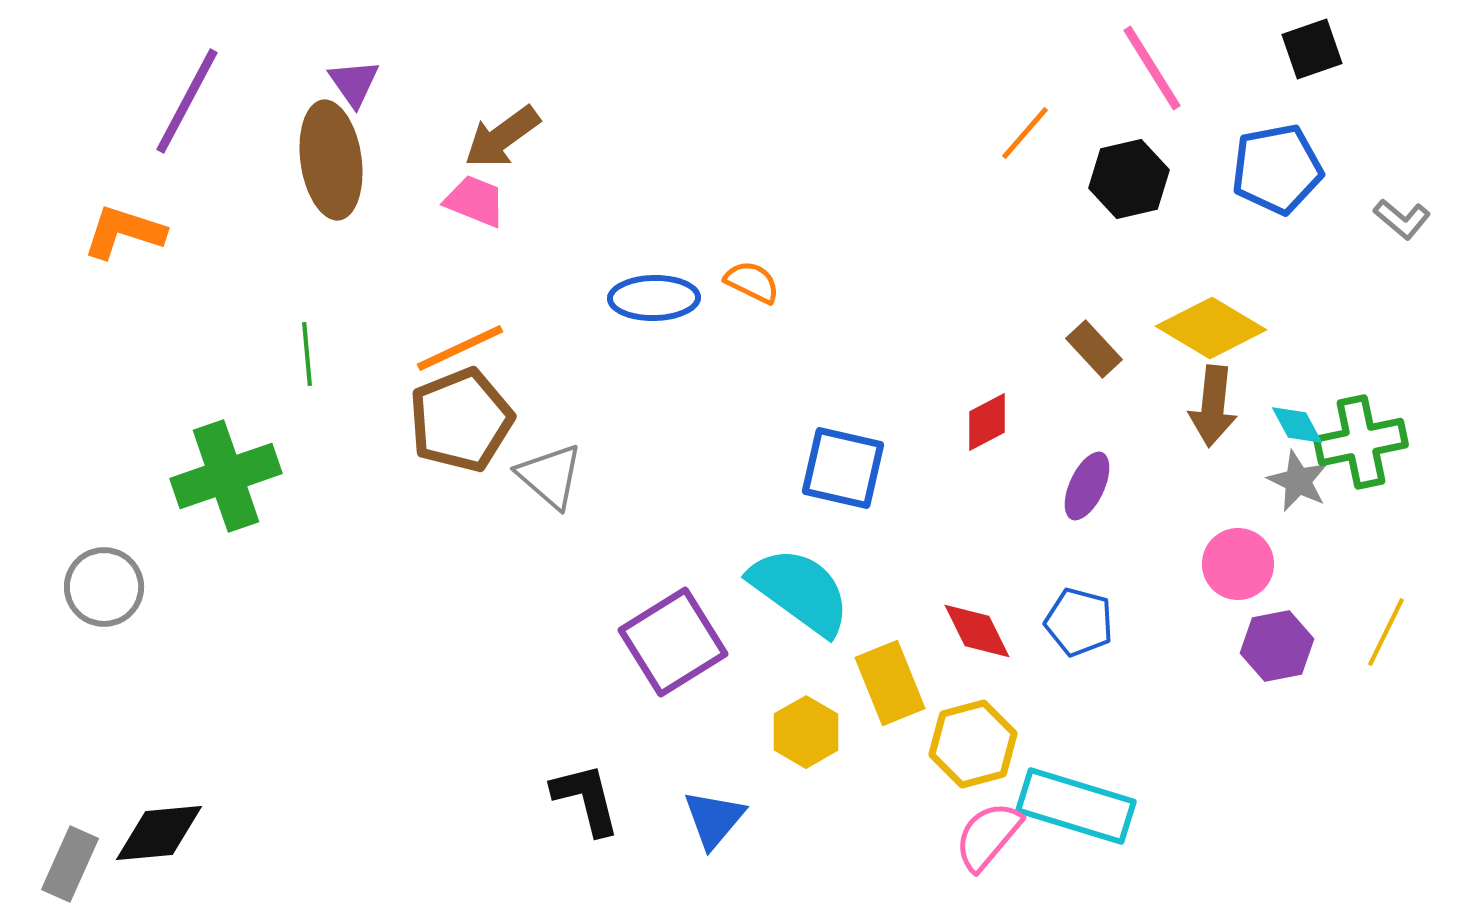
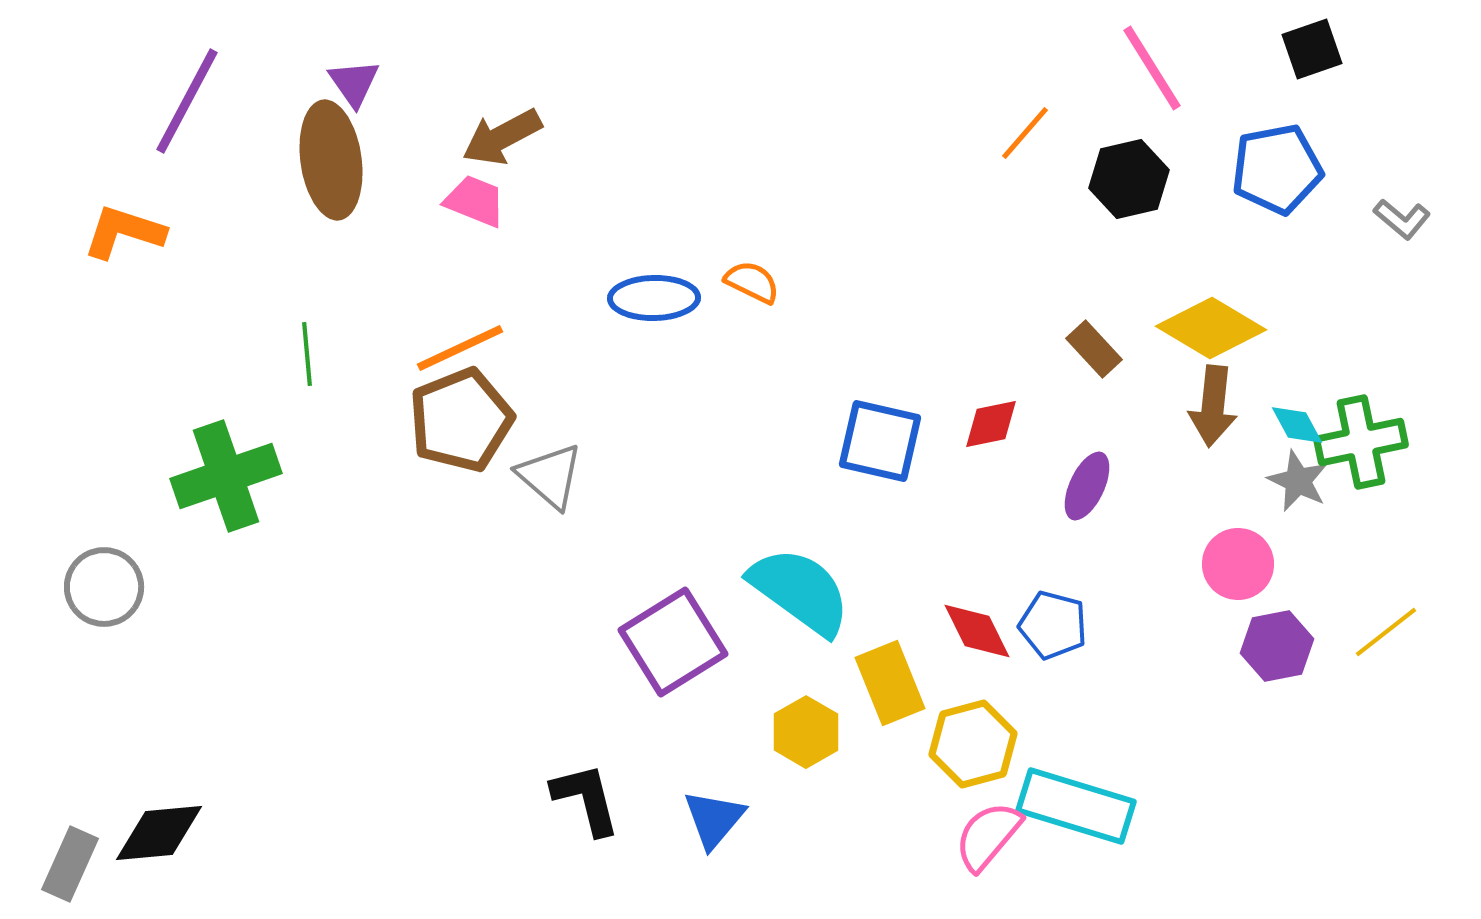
brown arrow at (502, 137): rotated 8 degrees clockwise
red diamond at (987, 422): moved 4 px right, 2 px down; rotated 16 degrees clockwise
blue square at (843, 468): moved 37 px right, 27 px up
blue pentagon at (1079, 622): moved 26 px left, 3 px down
yellow line at (1386, 632): rotated 26 degrees clockwise
